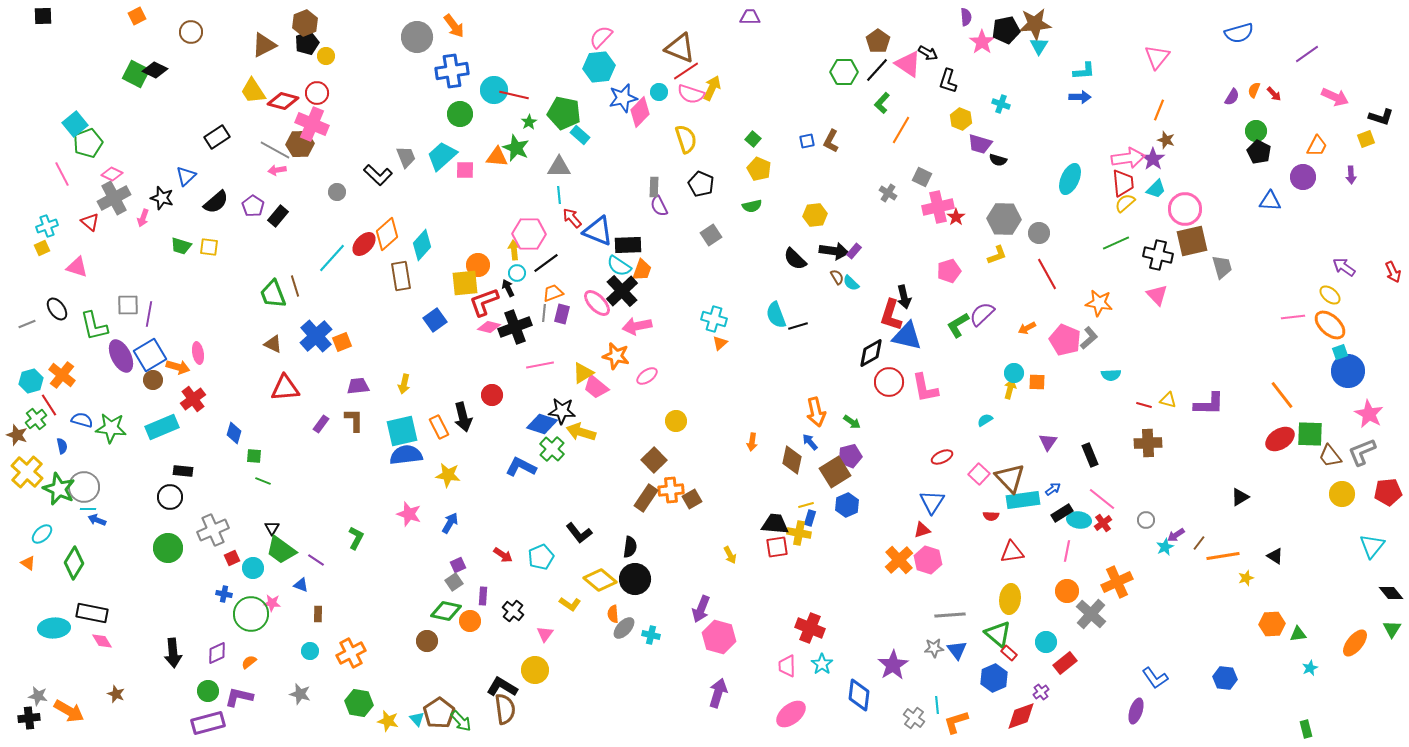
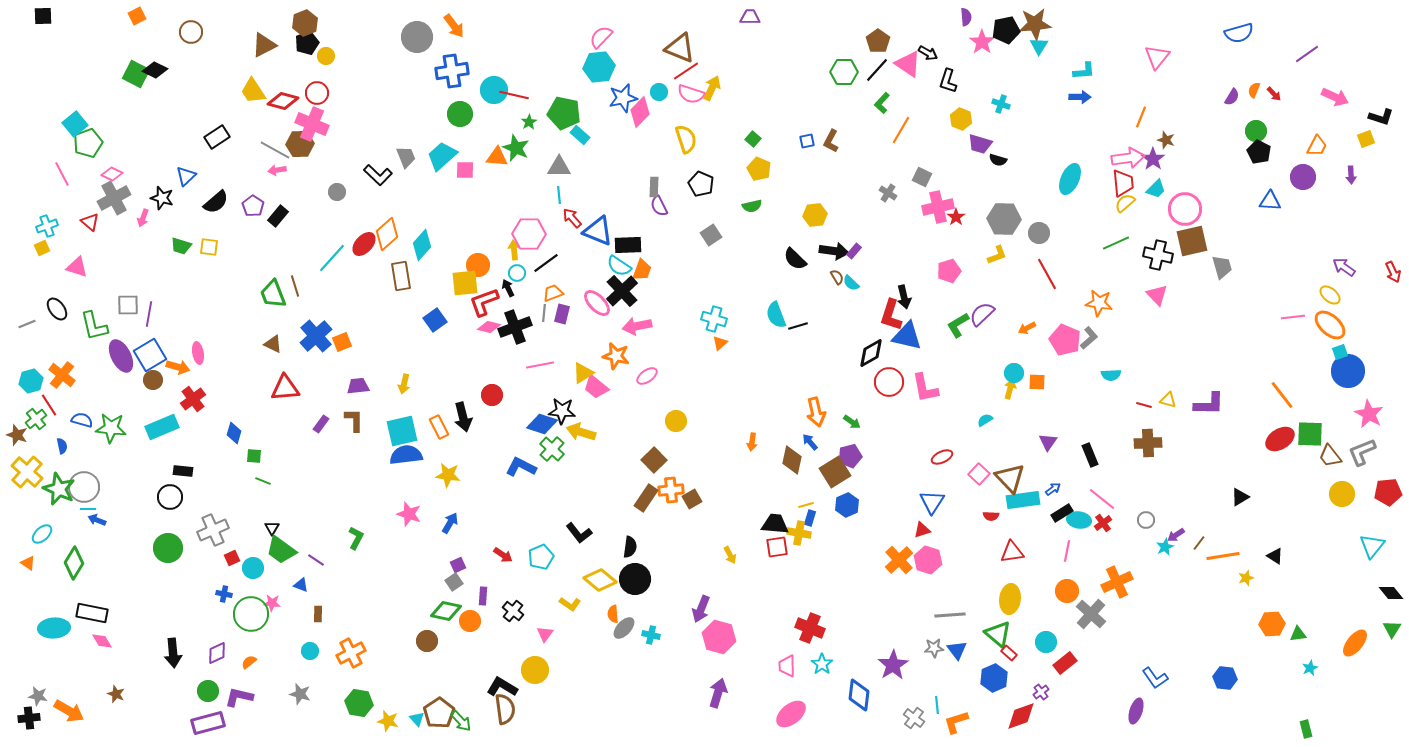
orange line at (1159, 110): moved 18 px left, 7 px down
